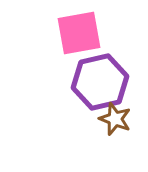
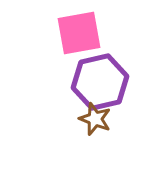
brown star: moved 20 px left
